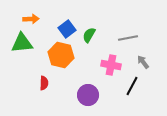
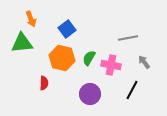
orange arrow: rotated 70 degrees clockwise
green semicircle: moved 23 px down
orange hexagon: moved 1 px right, 3 px down
gray arrow: moved 1 px right
black line: moved 4 px down
purple circle: moved 2 px right, 1 px up
